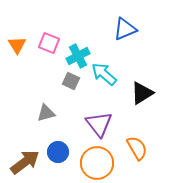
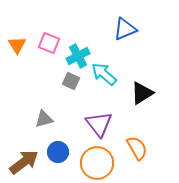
gray triangle: moved 2 px left, 6 px down
brown arrow: moved 1 px left
